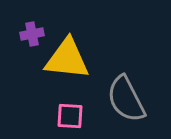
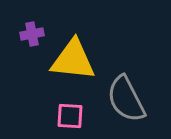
yellow triangle: moved 6 px right, 1 px down
